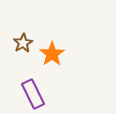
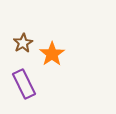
purple rectangle: moved 9 px left, 10 px up
